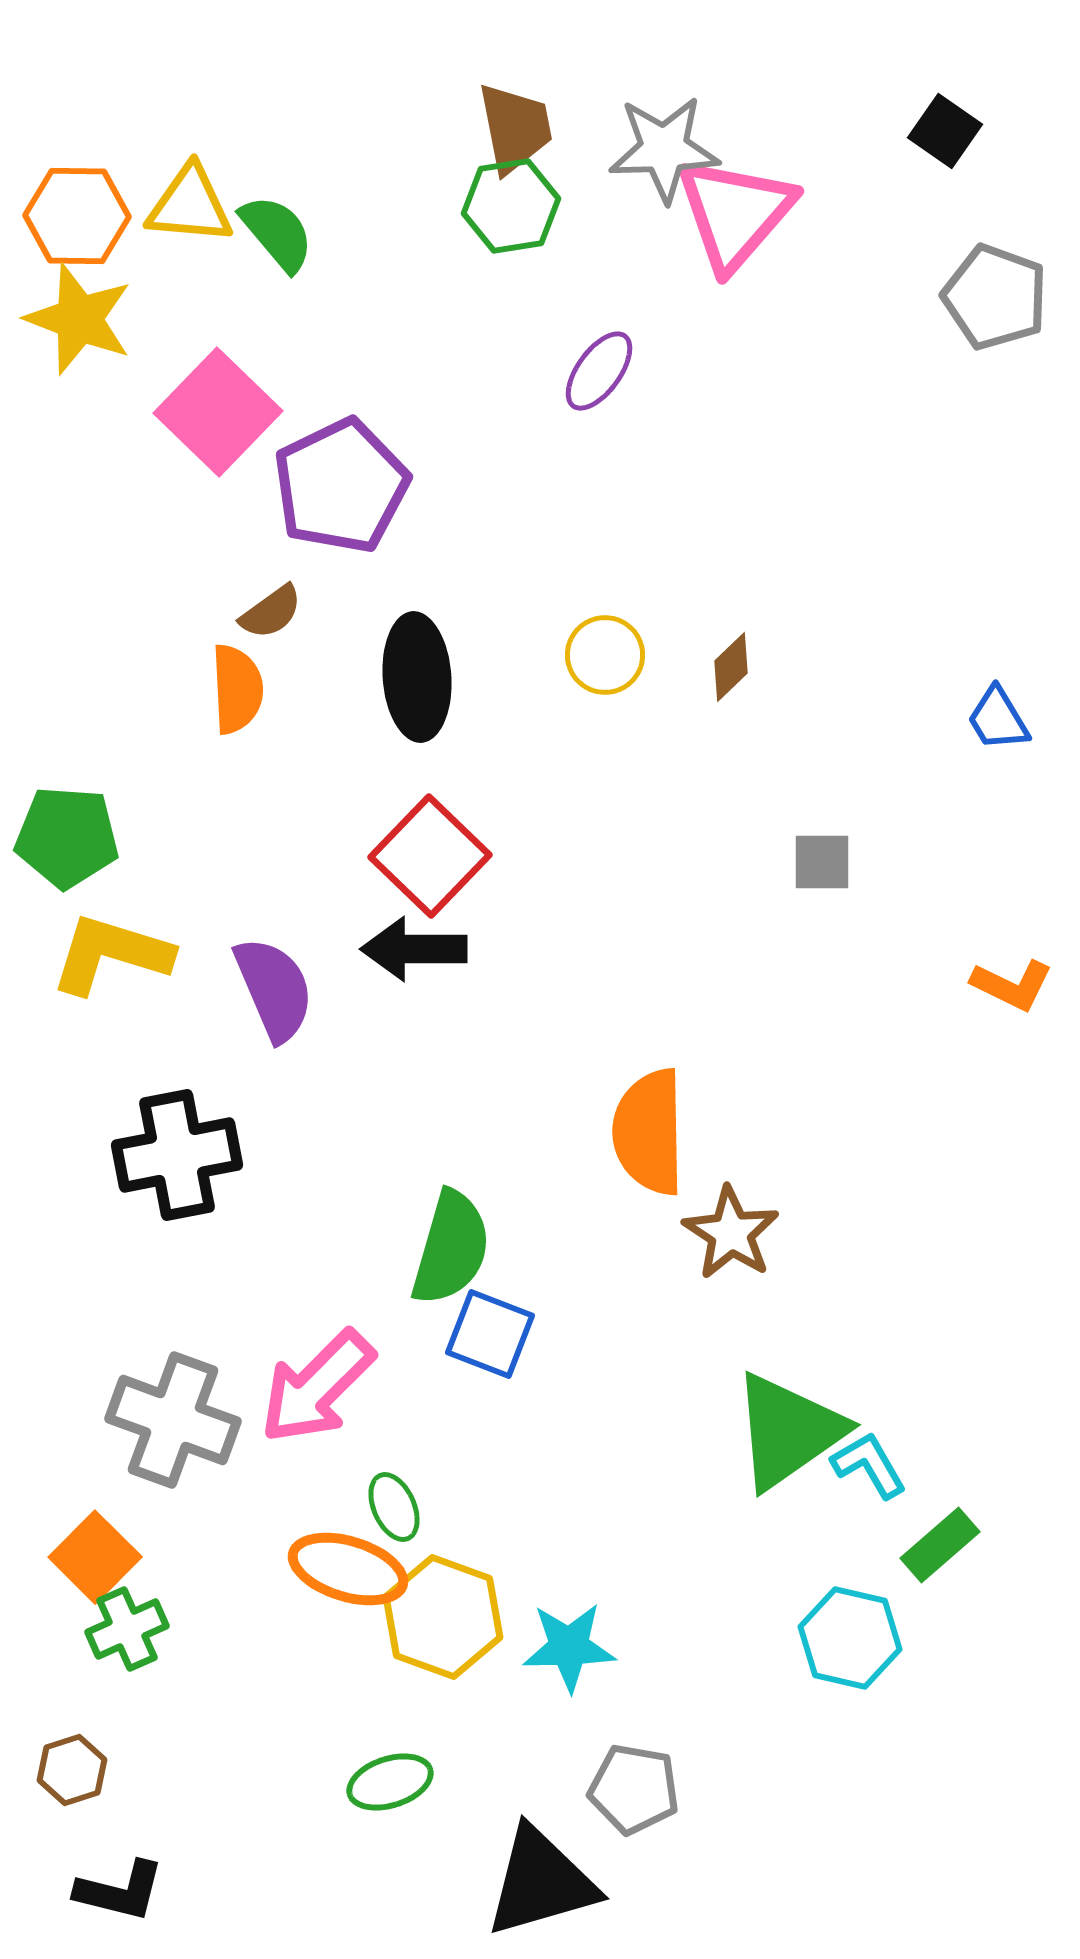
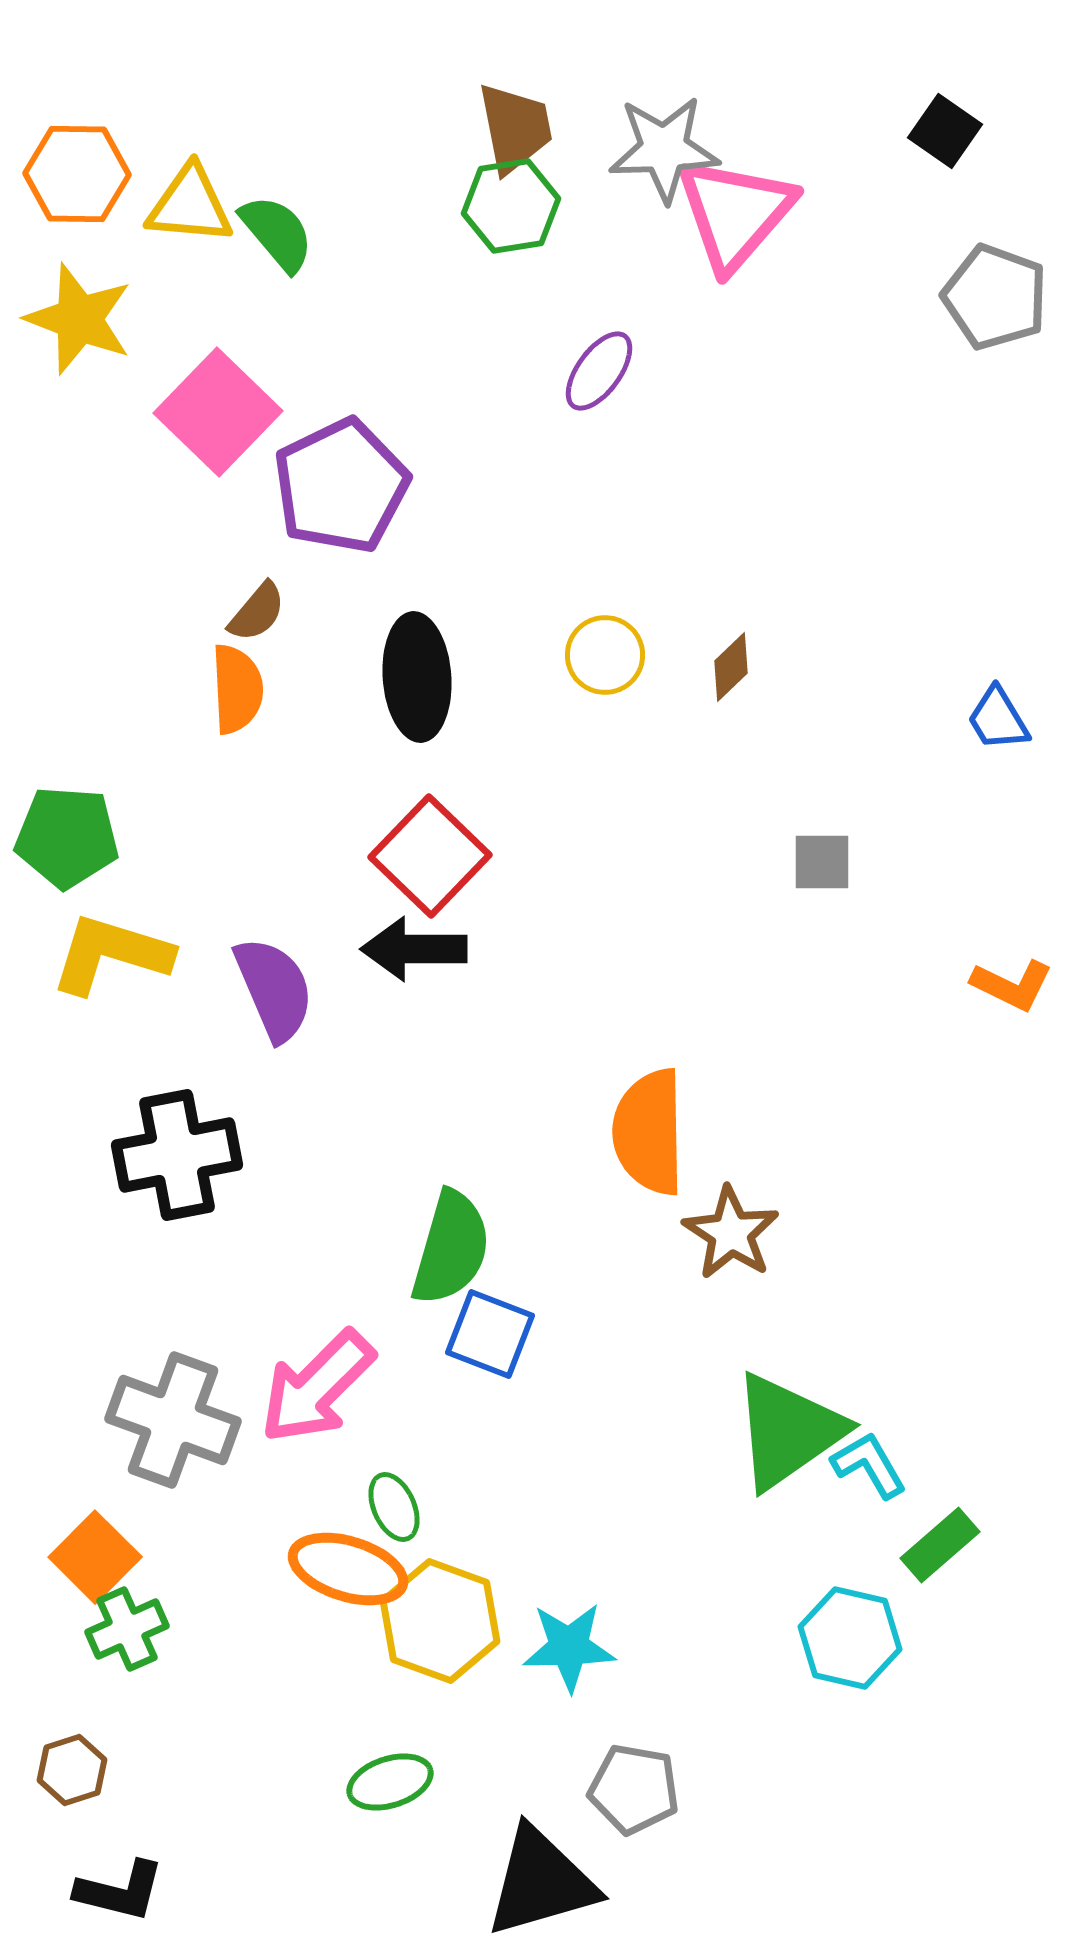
orange hexagon at (77, 216): moved 42 px up
brown semicircle at (271, 612): moved 14 px left; rotated 14 degrees counterclockwise
yellow hexagon at (443, 1617): moved 3 px left, 4 px down
